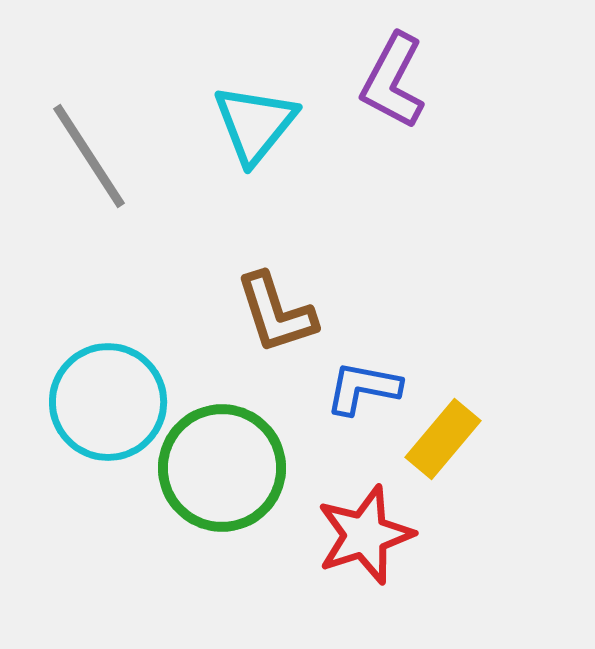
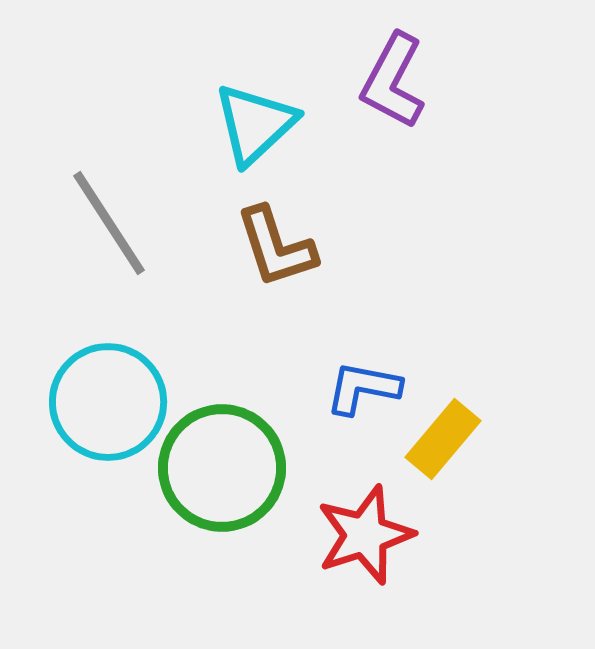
cyan triangle: rotated 8 degrees clockwise
gray line: moved 20 px right, 67 px down
brown L-shape: moved 66 px up
